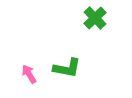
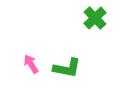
pink arrow: moved 2 px right, 10 px up
